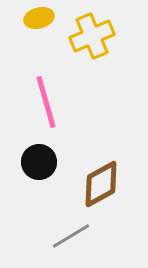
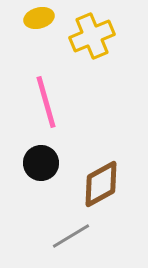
black circle: moved 2 px right, 1 px down
